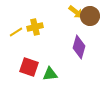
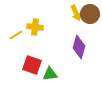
yellow arrow: moved 1 px down; rotated 28 degrees clockwise
brown circle: moved 2 px up
yellow cross: rotated 21 degrees clockwise
yellow line: moved 3 px down
red square: moved 3 px right, 2 px up
